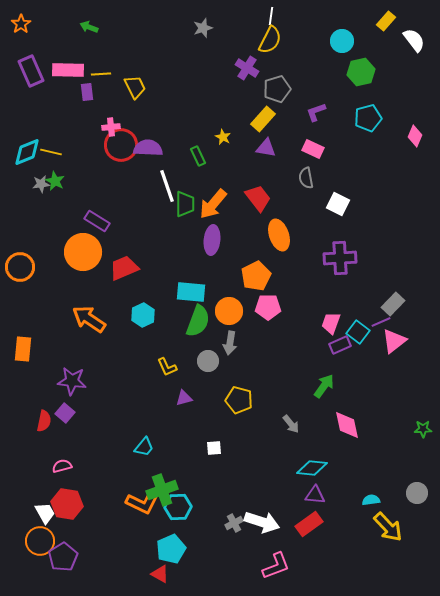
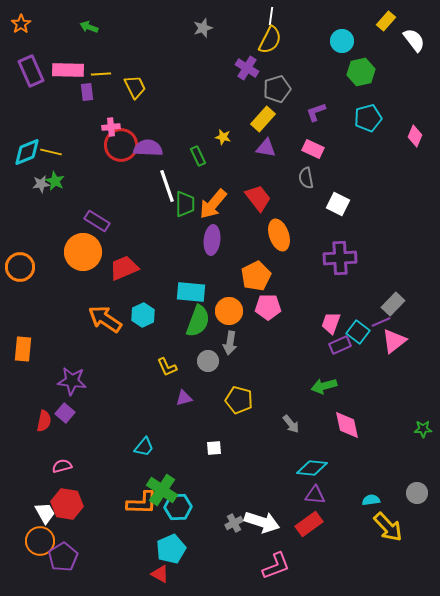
yellow star at (223, 137): rotated 14 degrees counterclockwise
orange arrow at (89, 319): moved 16 px right
green arrow at (324, 386): rotated 140 degrees counterclockwise
green cross at (162, 490): rotated 36 degrees counterclockwise
orange L-shape at (142, 503): rotated 24 degrees counterclockwise
